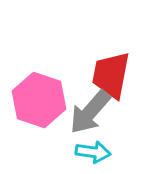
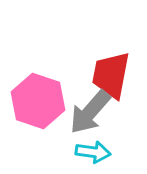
pink hexagon: moved 1 px left, 1 px down
